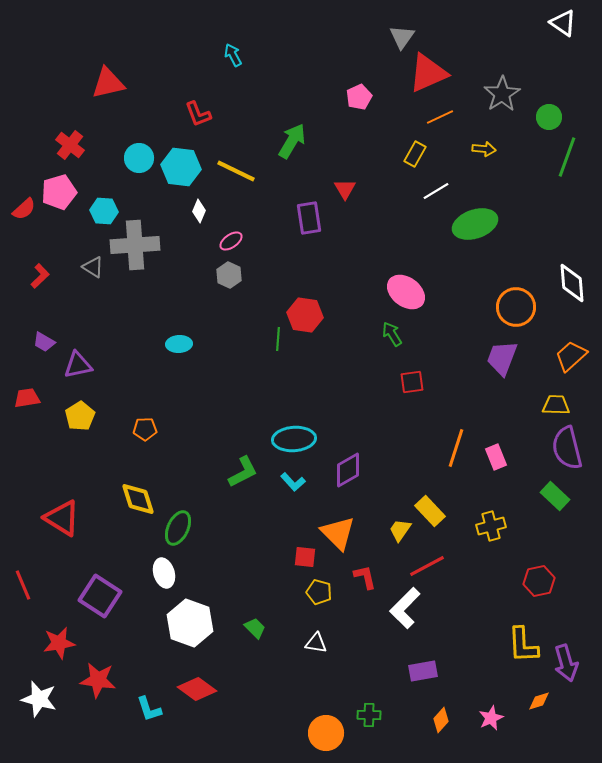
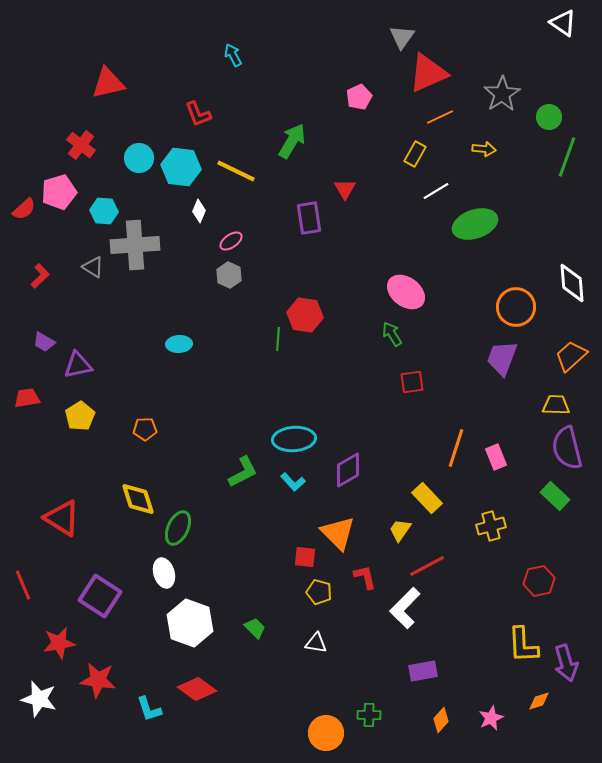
red cross at (70, 145): moved 11 px right
yellow rectangle at (430, 511): moved 3 px left, 13 px up
